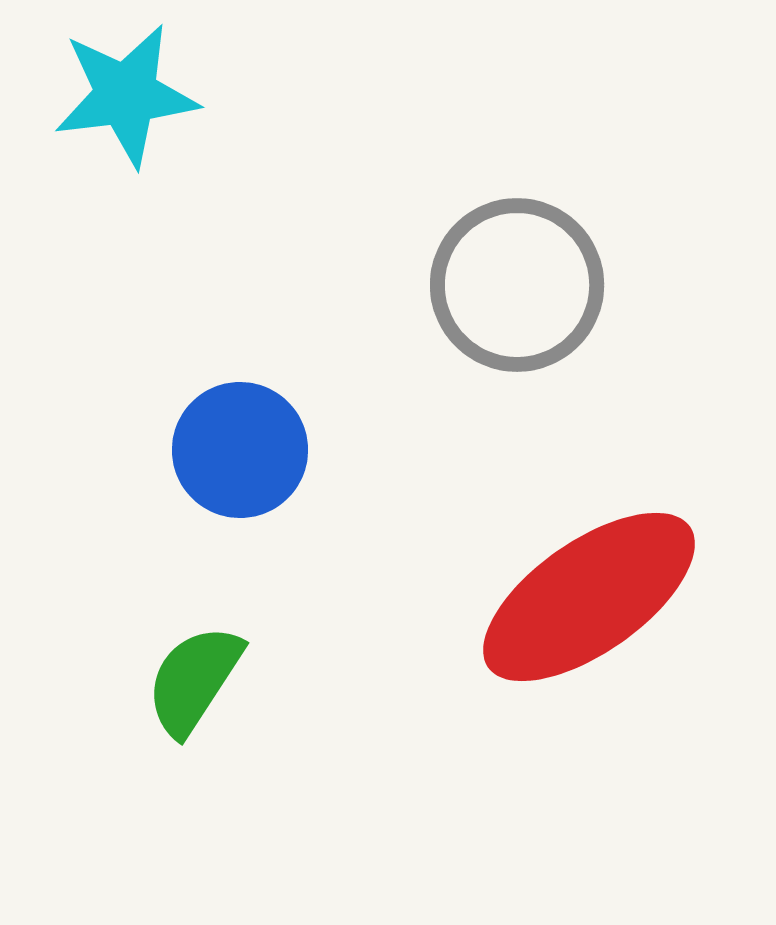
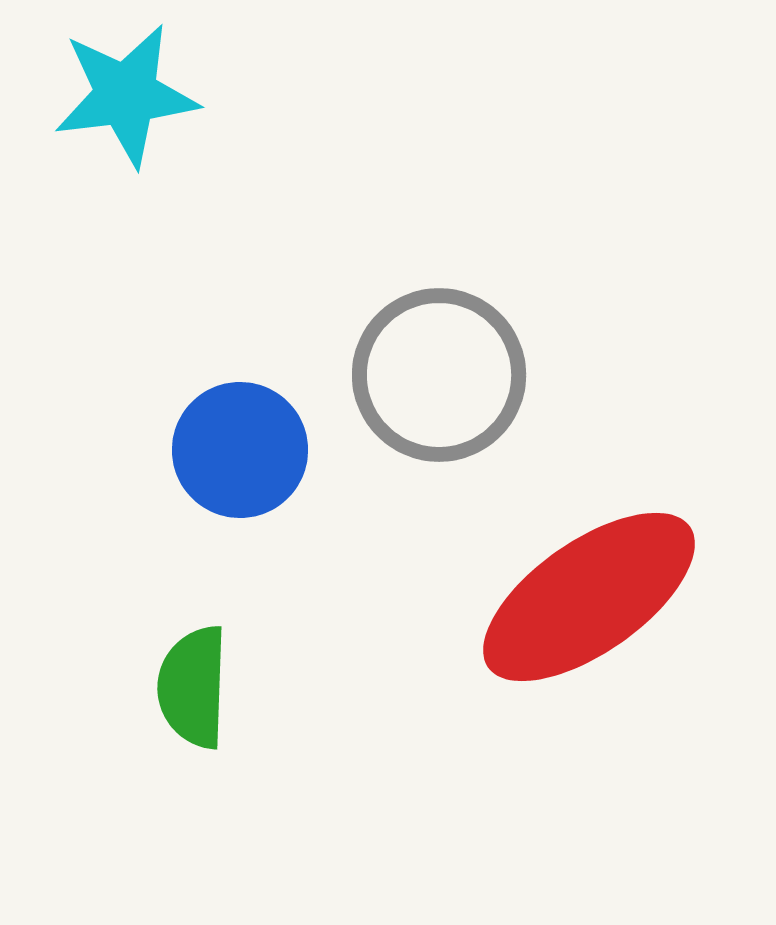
gray circle: moved 78 px left, 90 px down
green semicircle: moved 1 px left, 7 px down; rotated 31 degrees counterclockwise
